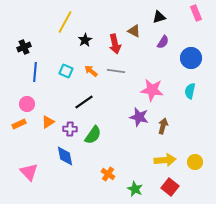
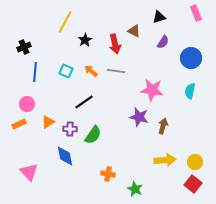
orange cross: rotated 24 degrees counterclockwise
red square: moved 23 px right, 3 px up
